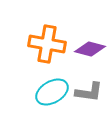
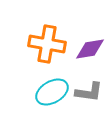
purple diamond: rotated 24 degrees counterclockwise
